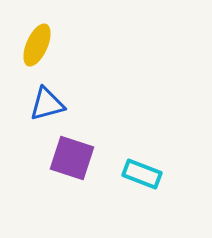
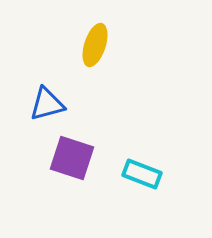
yellow ellipse: moved 58 px right; rotated 6 degrees counterclockwise
